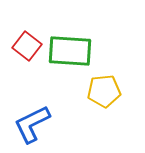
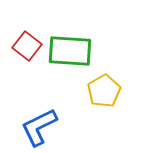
yellow pentagon: rotated 24 degrees counterclockwise
blue L-shape: moved 7 px right, 3 px down
